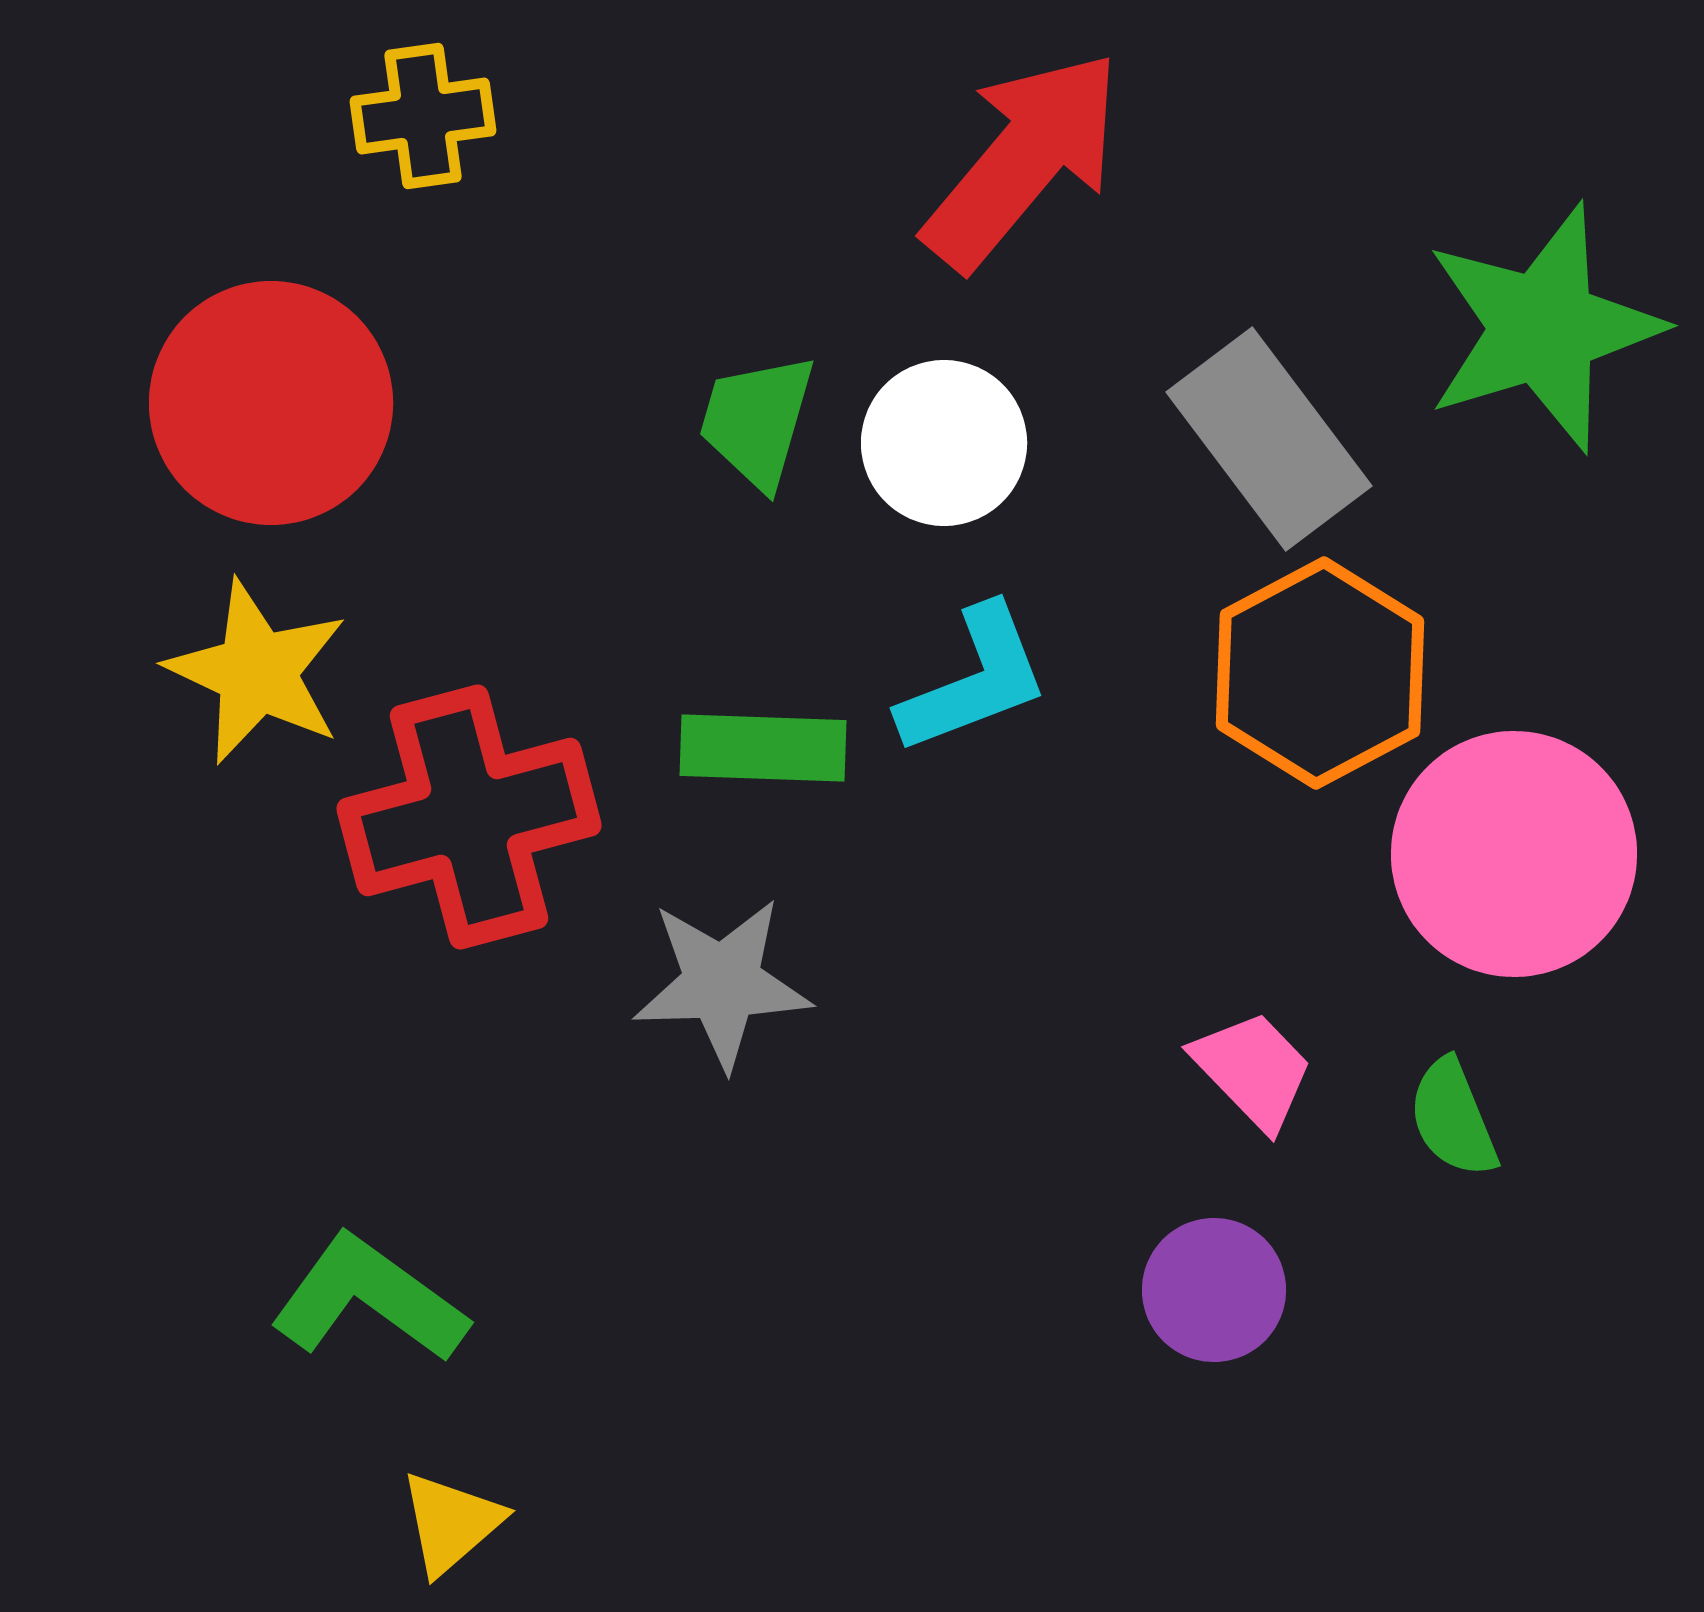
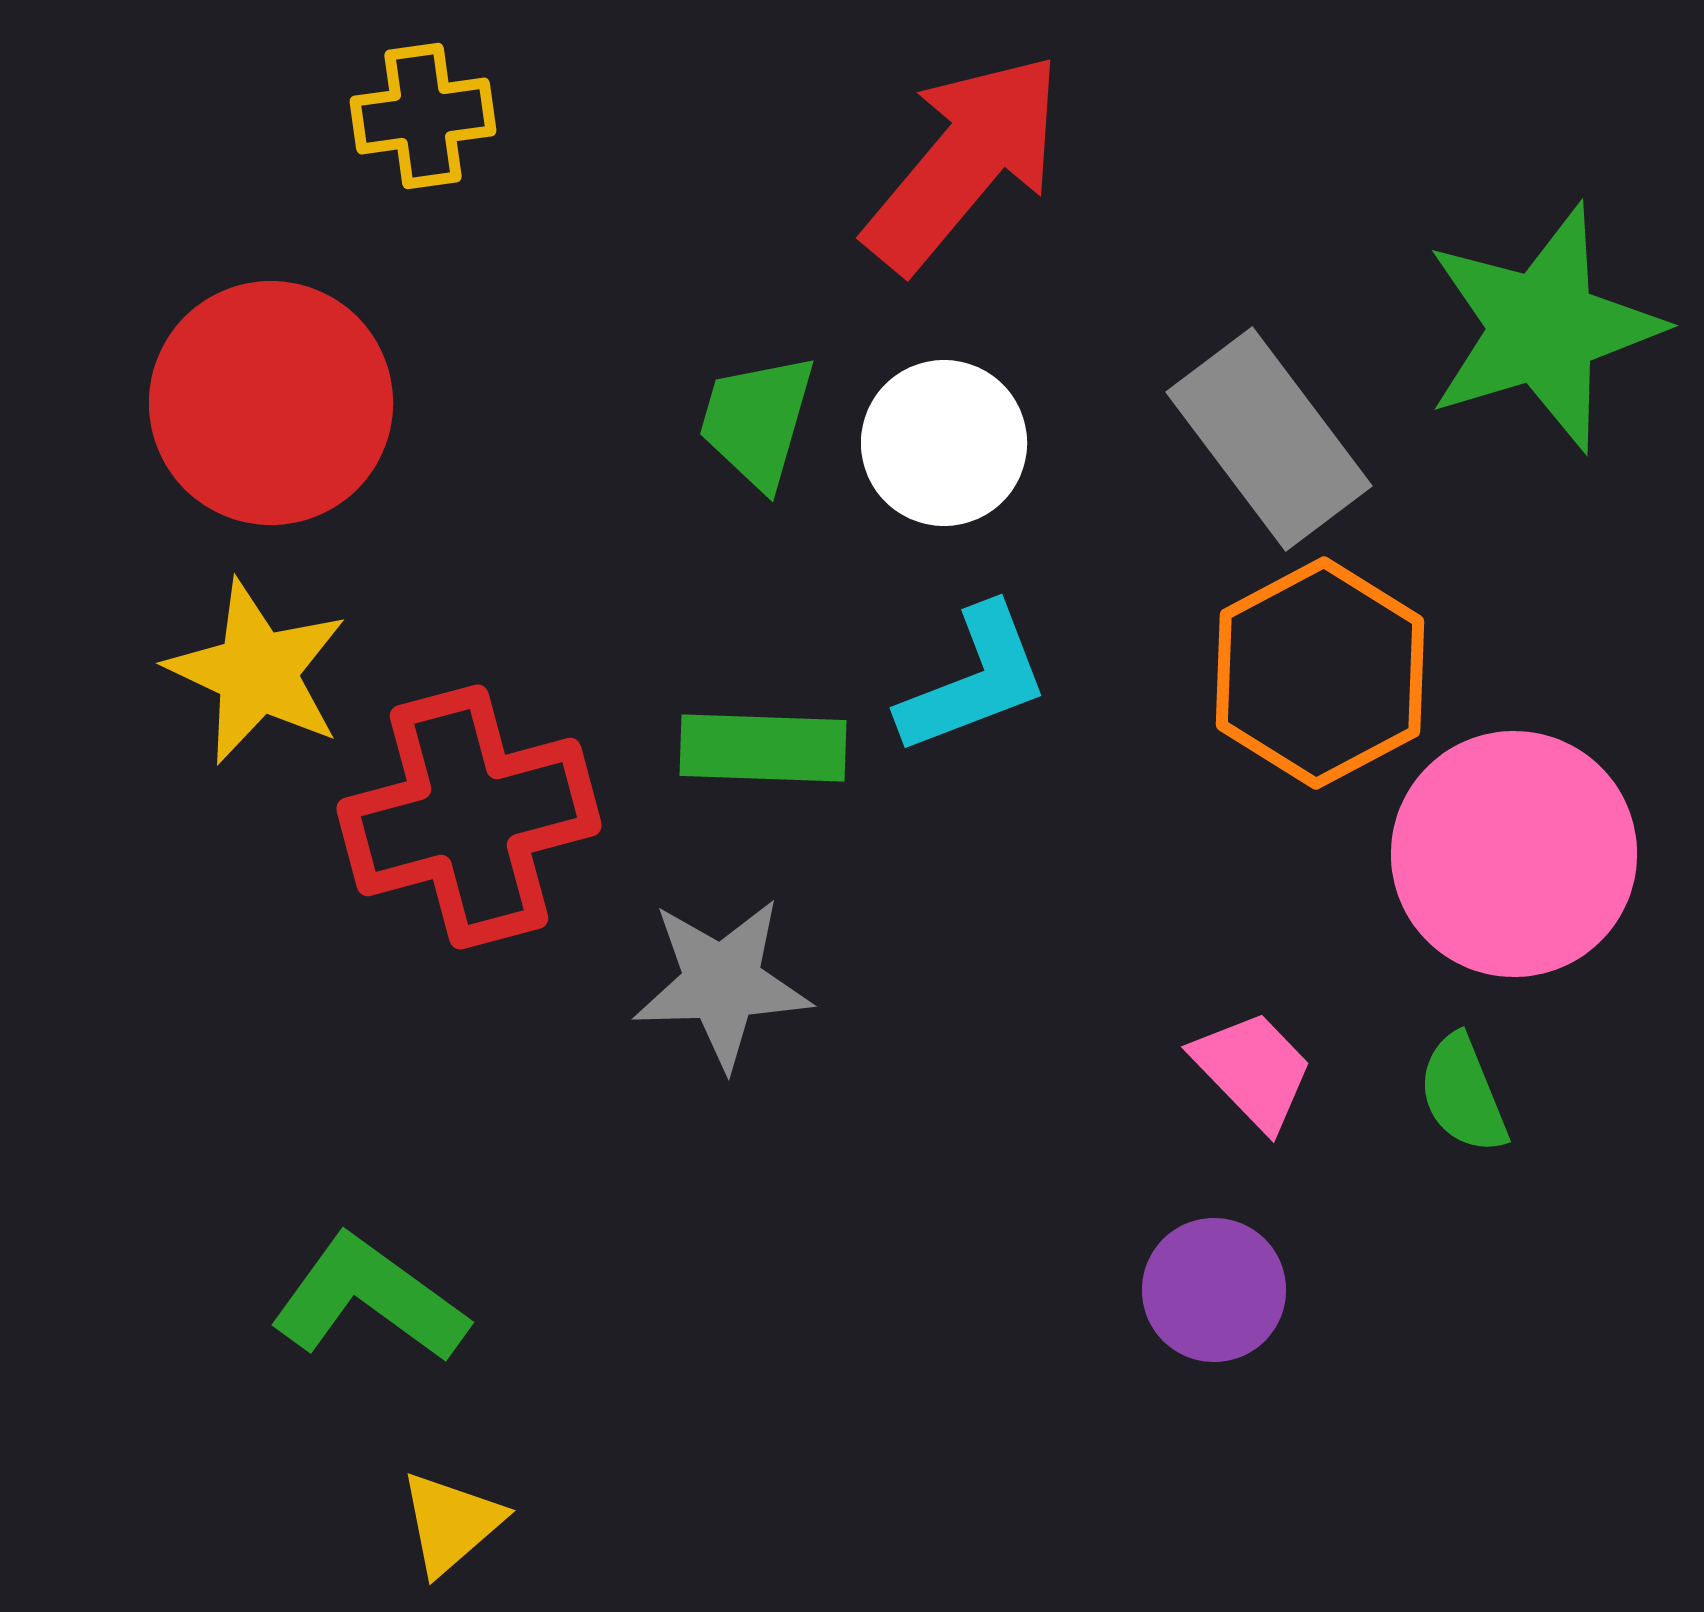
red arrow: moved 59 px left, 2 px down
green semicircle: moved 10 px right, 24 px up
